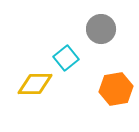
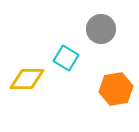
cyan square: rotated 20 degrees counterclockwise
yellow diamond: moved 8 px left, 5 px up
